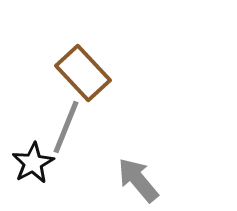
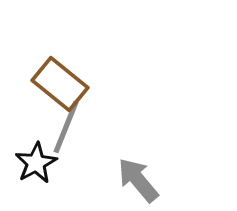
brown rectangle: moved 23 px left, 11 px down; rotated 8 degrees counterclockwise
black star: moved 3 px right
